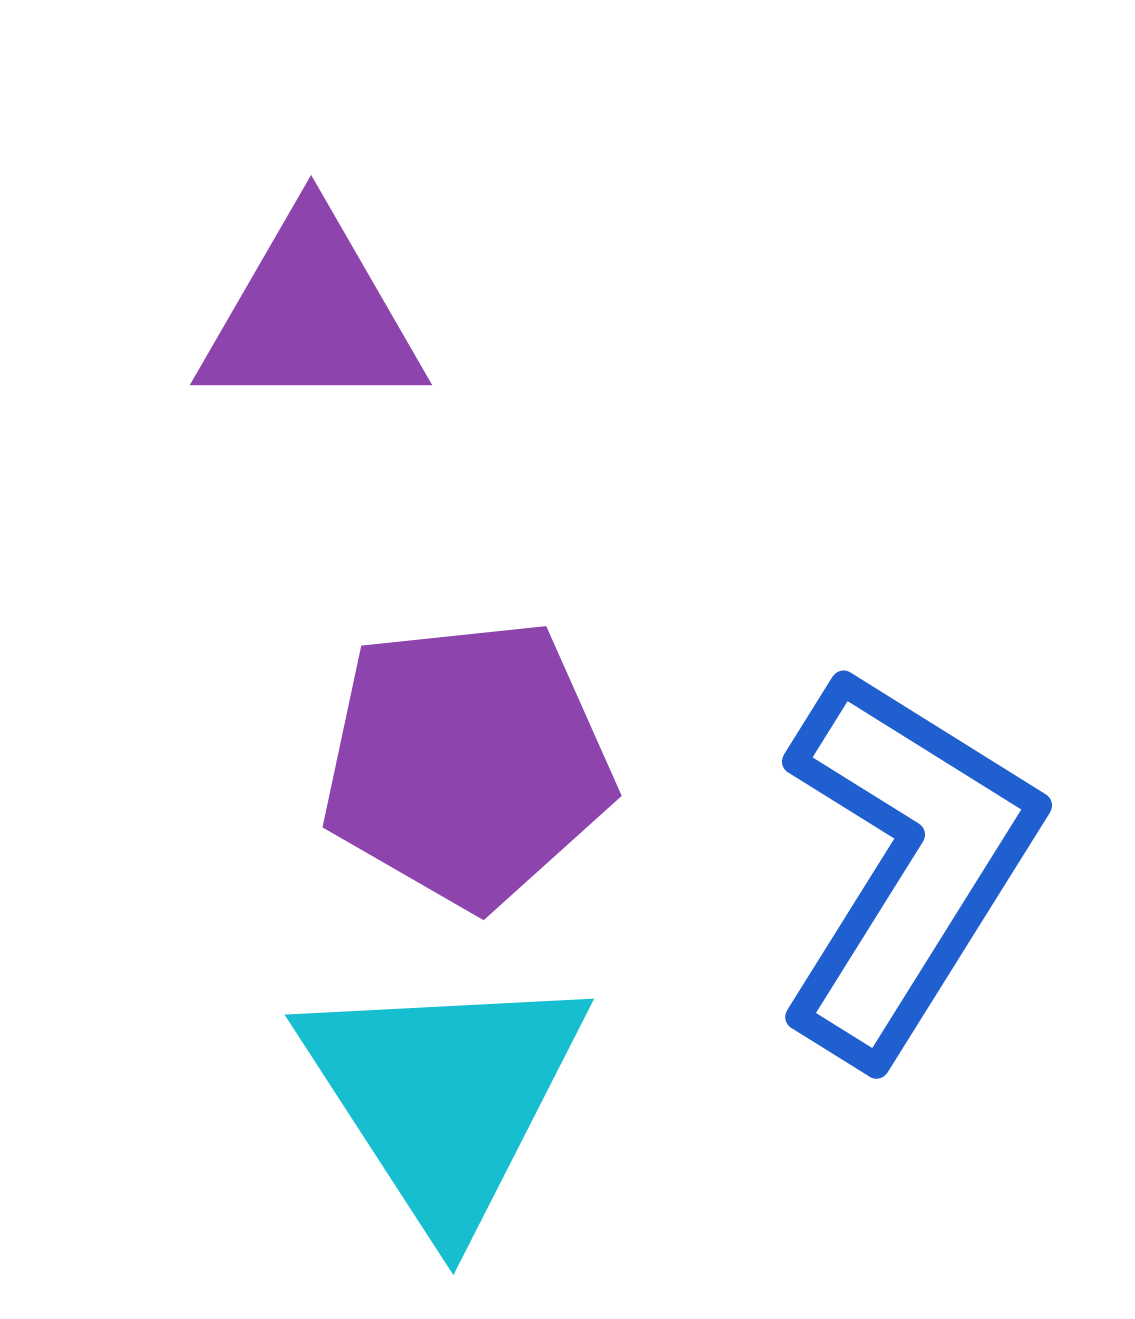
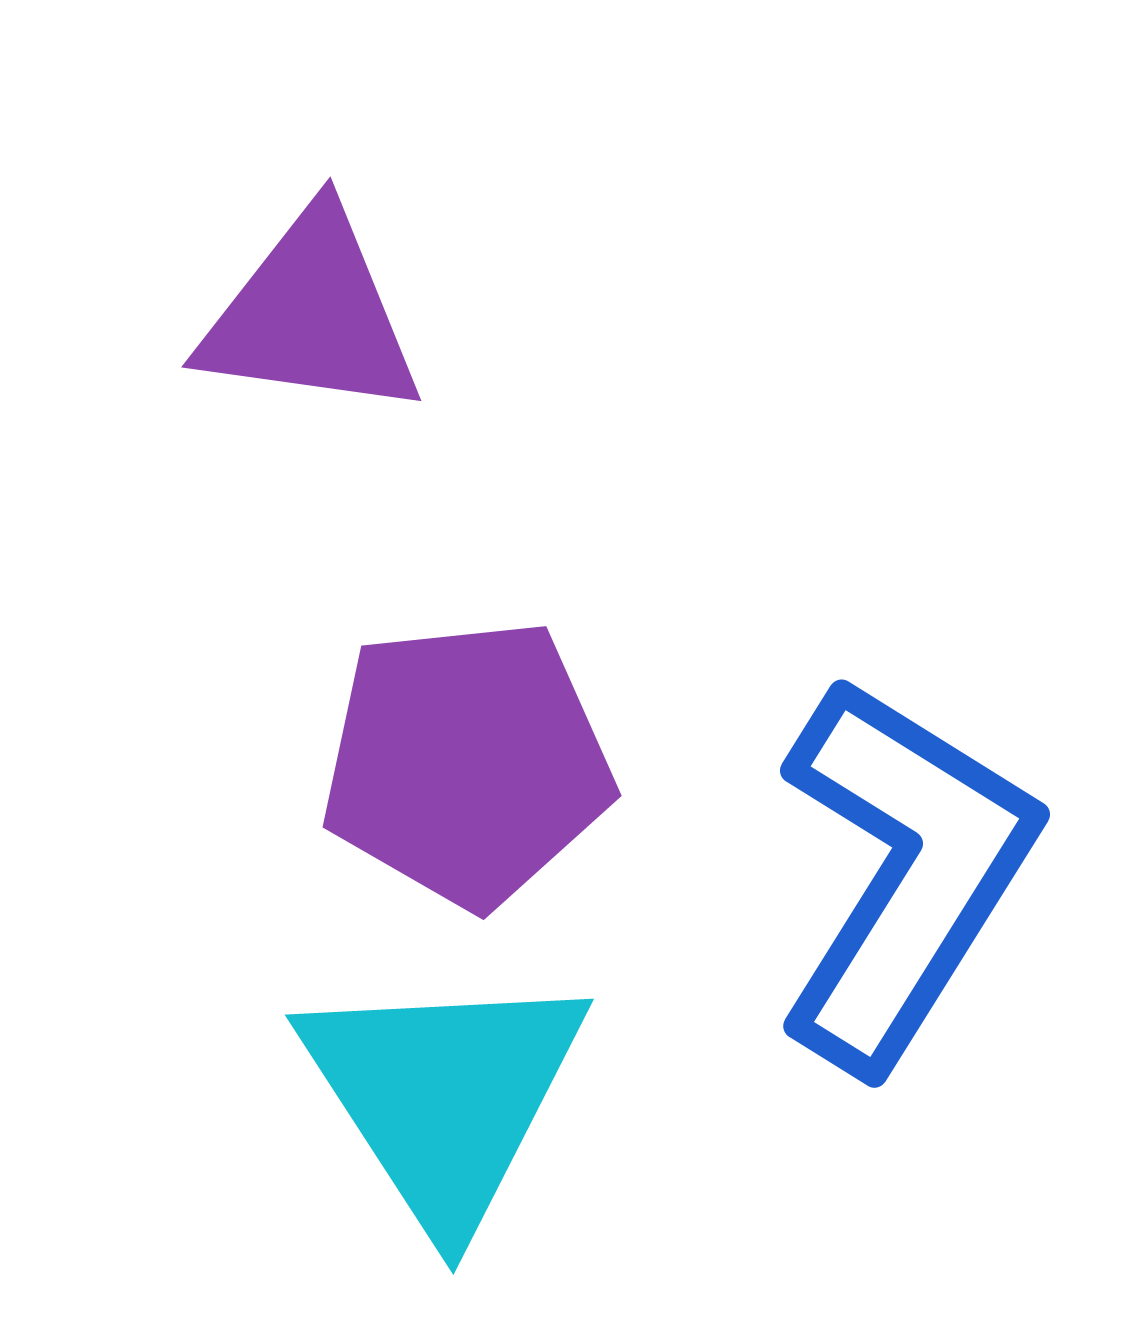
purple triangle: rotated 8 degrees clockwise
blue L-shape: moved 2 px left, 9 px down
